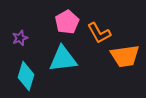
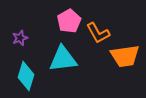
pink pentagon: moved 2 px right, 1 px up
orange L-shape: moved 1 px left
